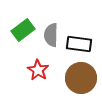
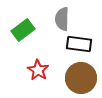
gray semicircle: moved 11 px right, 16 px up
